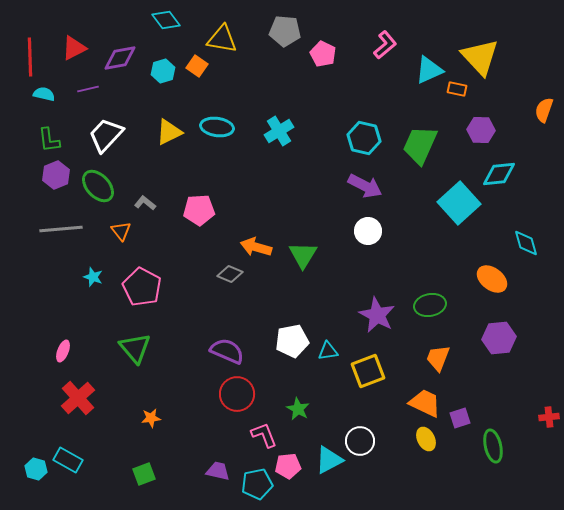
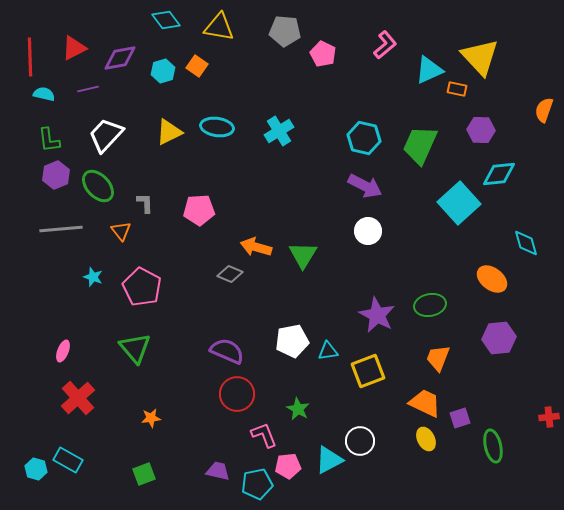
yellow triangle at (222, 39): moved 3 px left, 12 px up
gray L-shape at (145, 203): rotated 50 degrees clockwise
